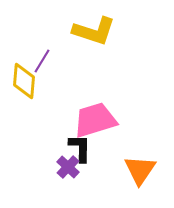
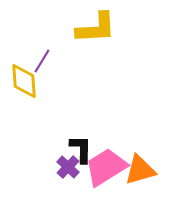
yellow L-shape: moved 2 px right, 3 px up; rotated 21 degrees counterclockwise
yellow diamond: rotated 9 degrees counterclockwise
pink trapezoid: moved 11 px right, 47 px down; rotated 15 degrees counterclockwise
black L-shape: moved 1 px right, 1 px down
orange triangle: rotated 40 degrees clockwise
